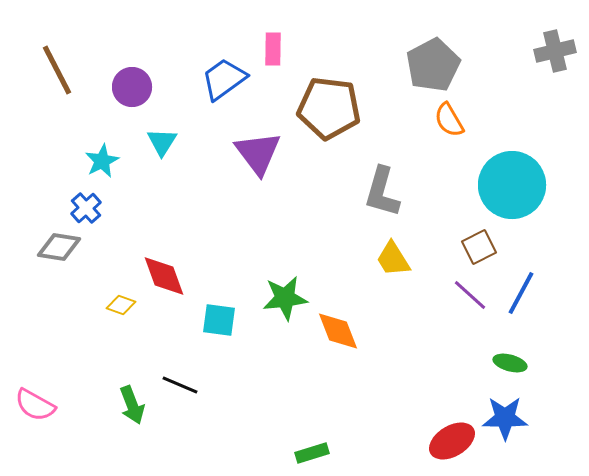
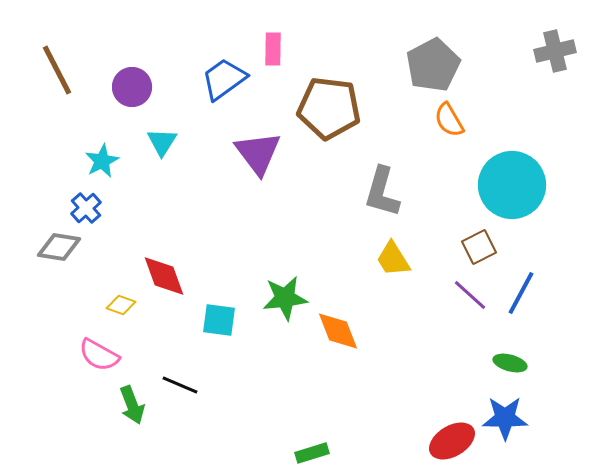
pink semicircle: moved 64 px right, 50 px up
